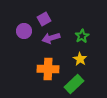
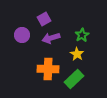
purple circle: moved 2 px left, 4 px down
green star: moved 1 px up
yellow star: moved 3 px left, 5 px up
green rectangle: moved 5 px up
